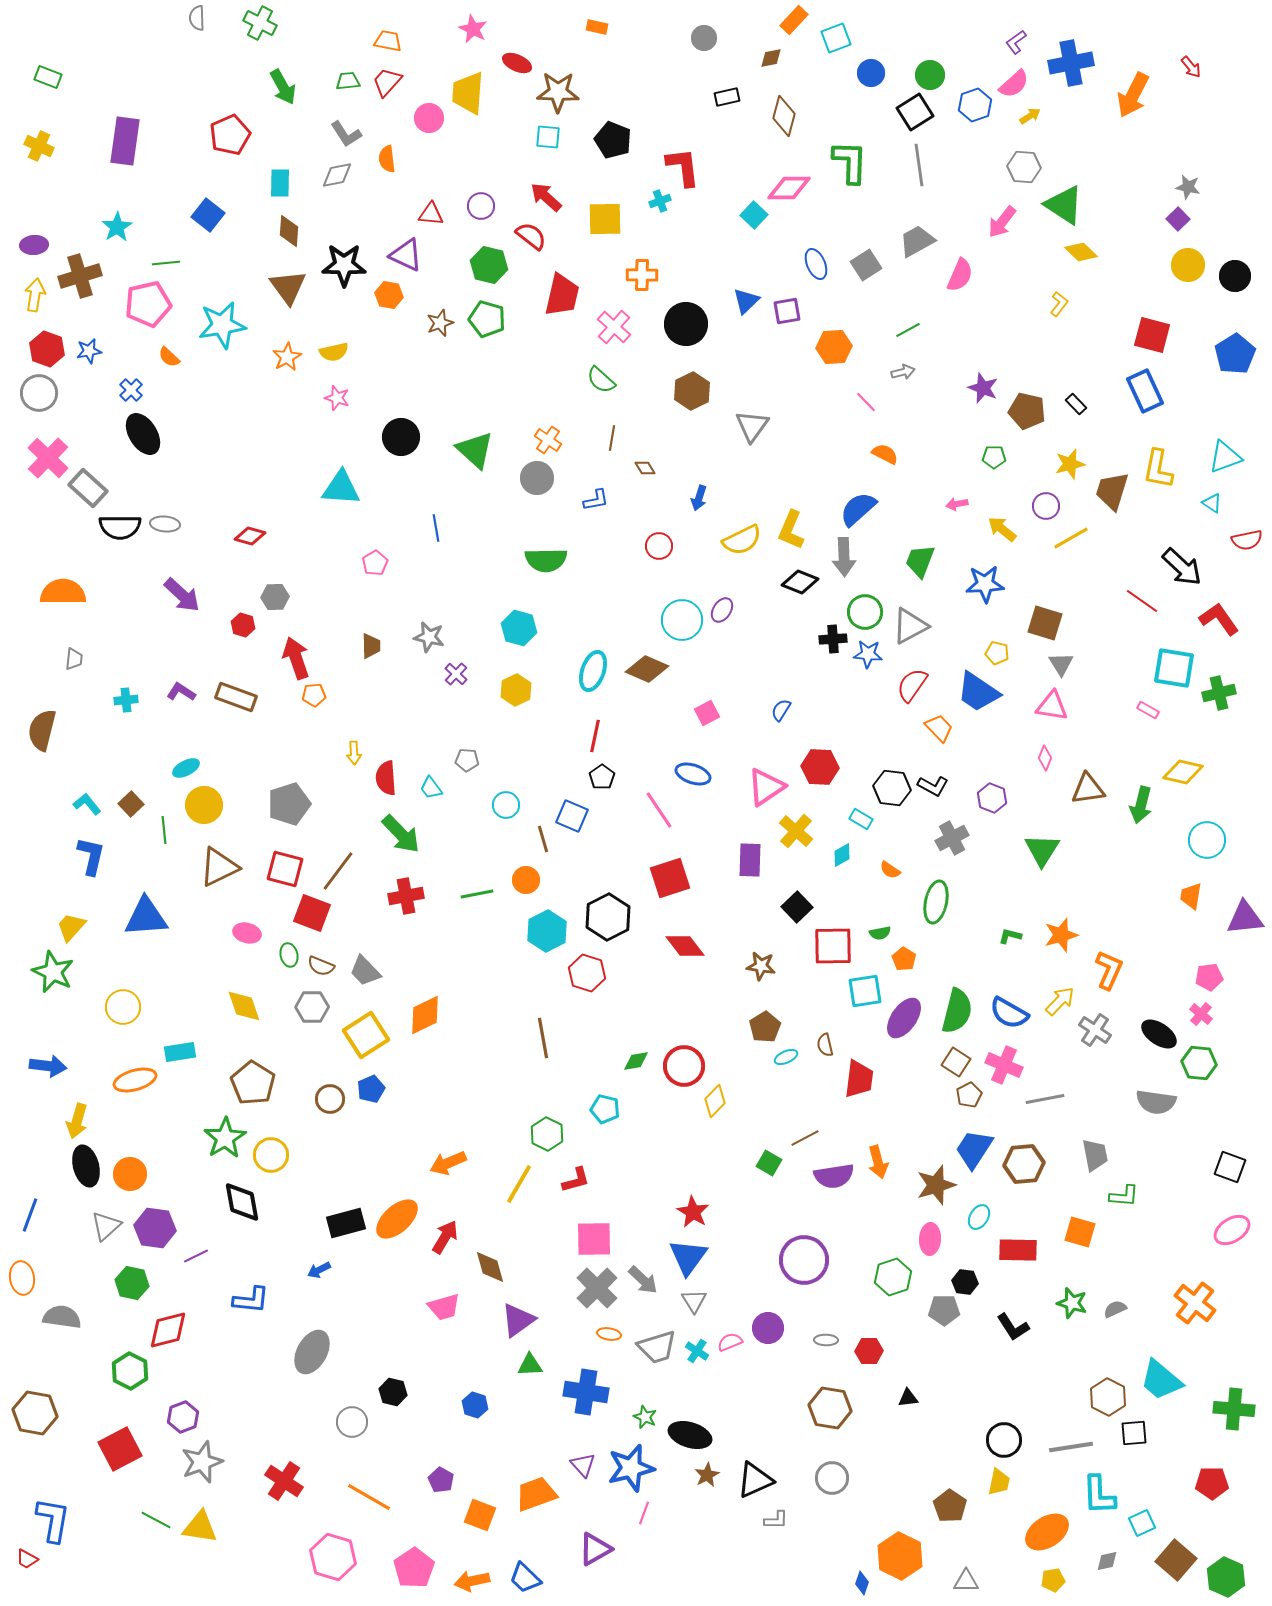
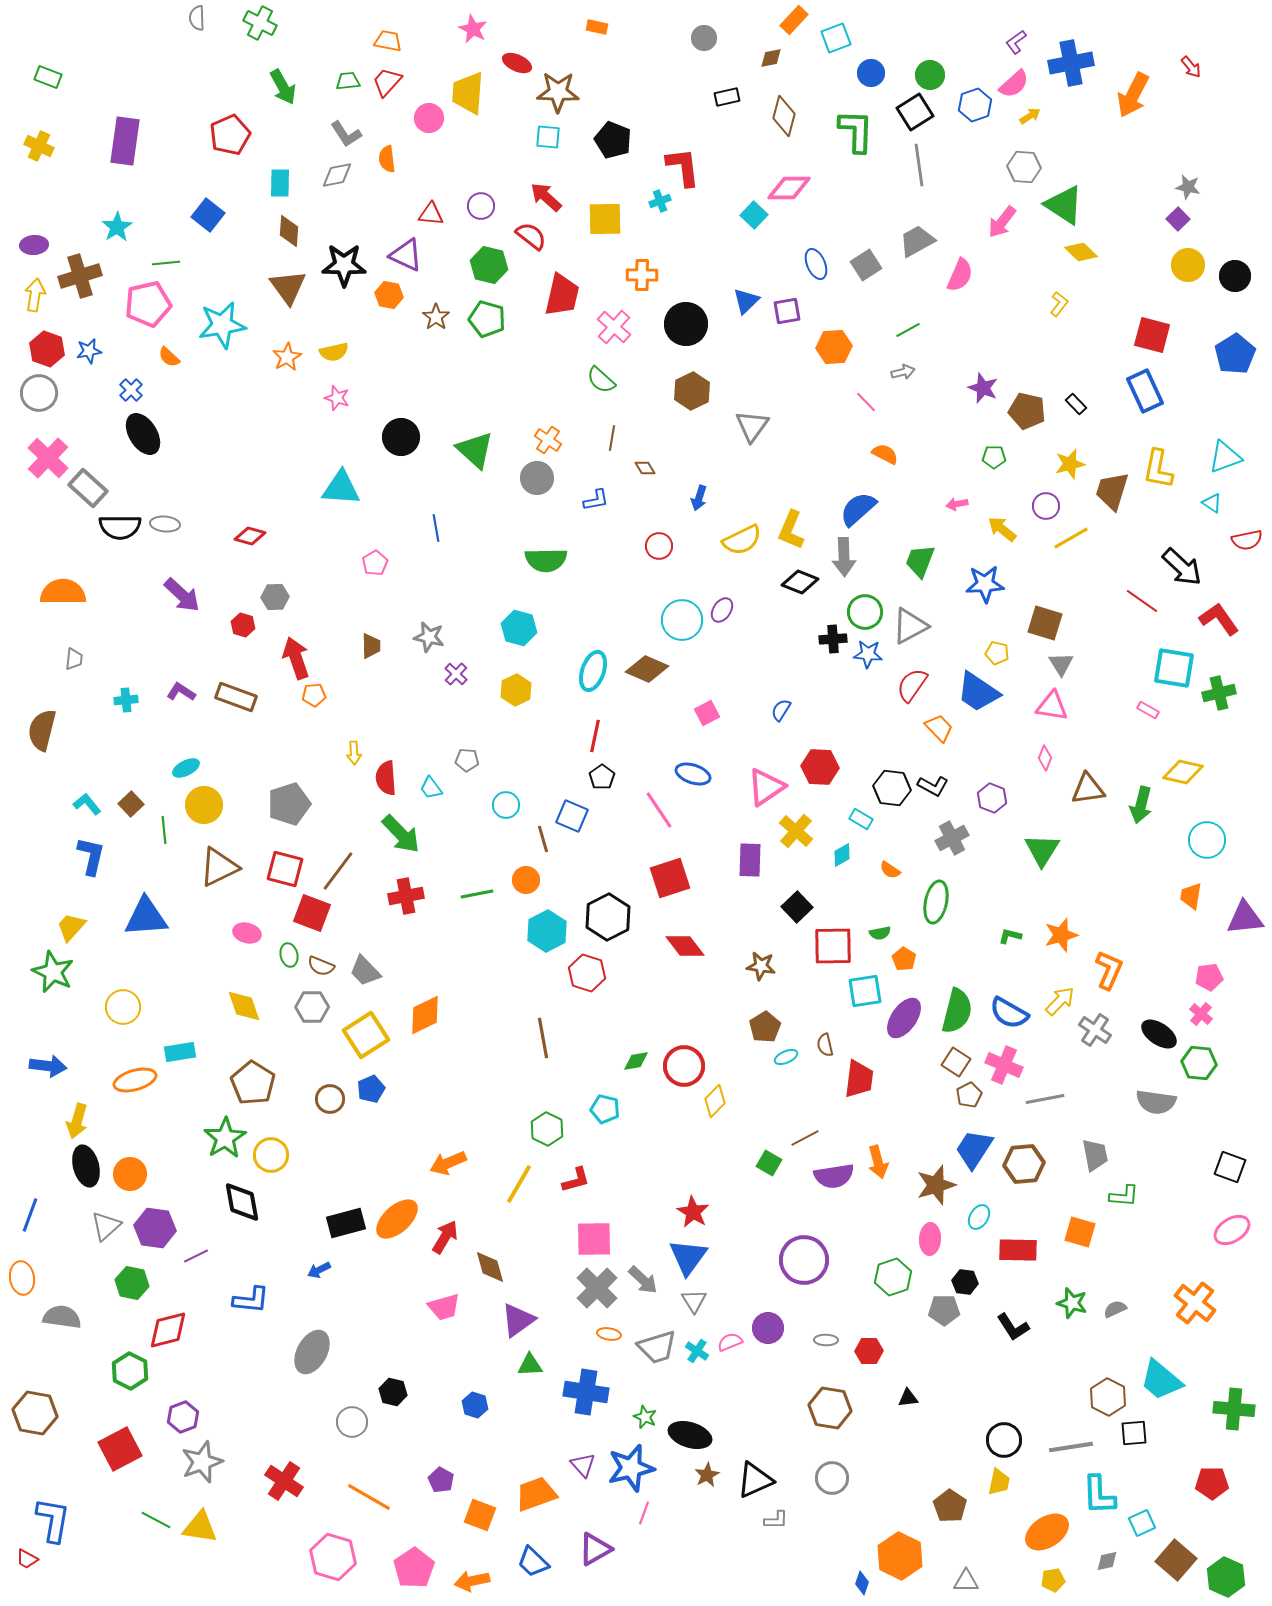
green L-shape at (850, 162): moved 6 px right, 31 px up
brown star at (440, 323): moved 4 px left, 6 px up; rotated 16 degrees counterclockwise
green hexagon at (547, 1134): moved 5 px up
blue trapezoid at (525, 1578): moved 8 px right, 16 px up
